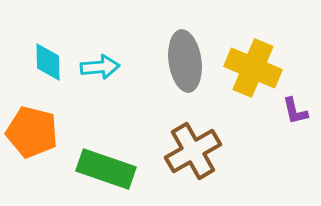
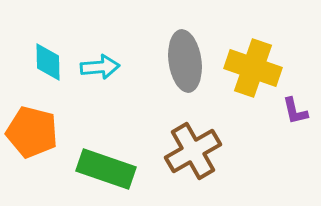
yellow cross: rotated 4 degrees counterclockwise
